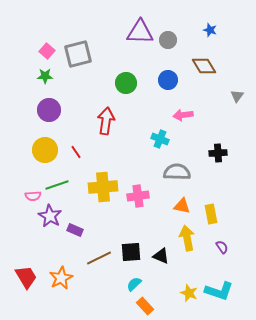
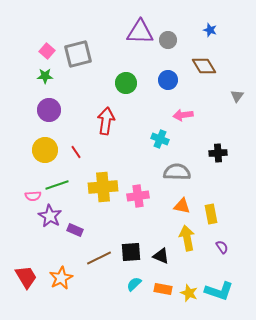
orange rectangle: moved 18 px right, 17 px up; rotated 36 degrees counterclockwise
